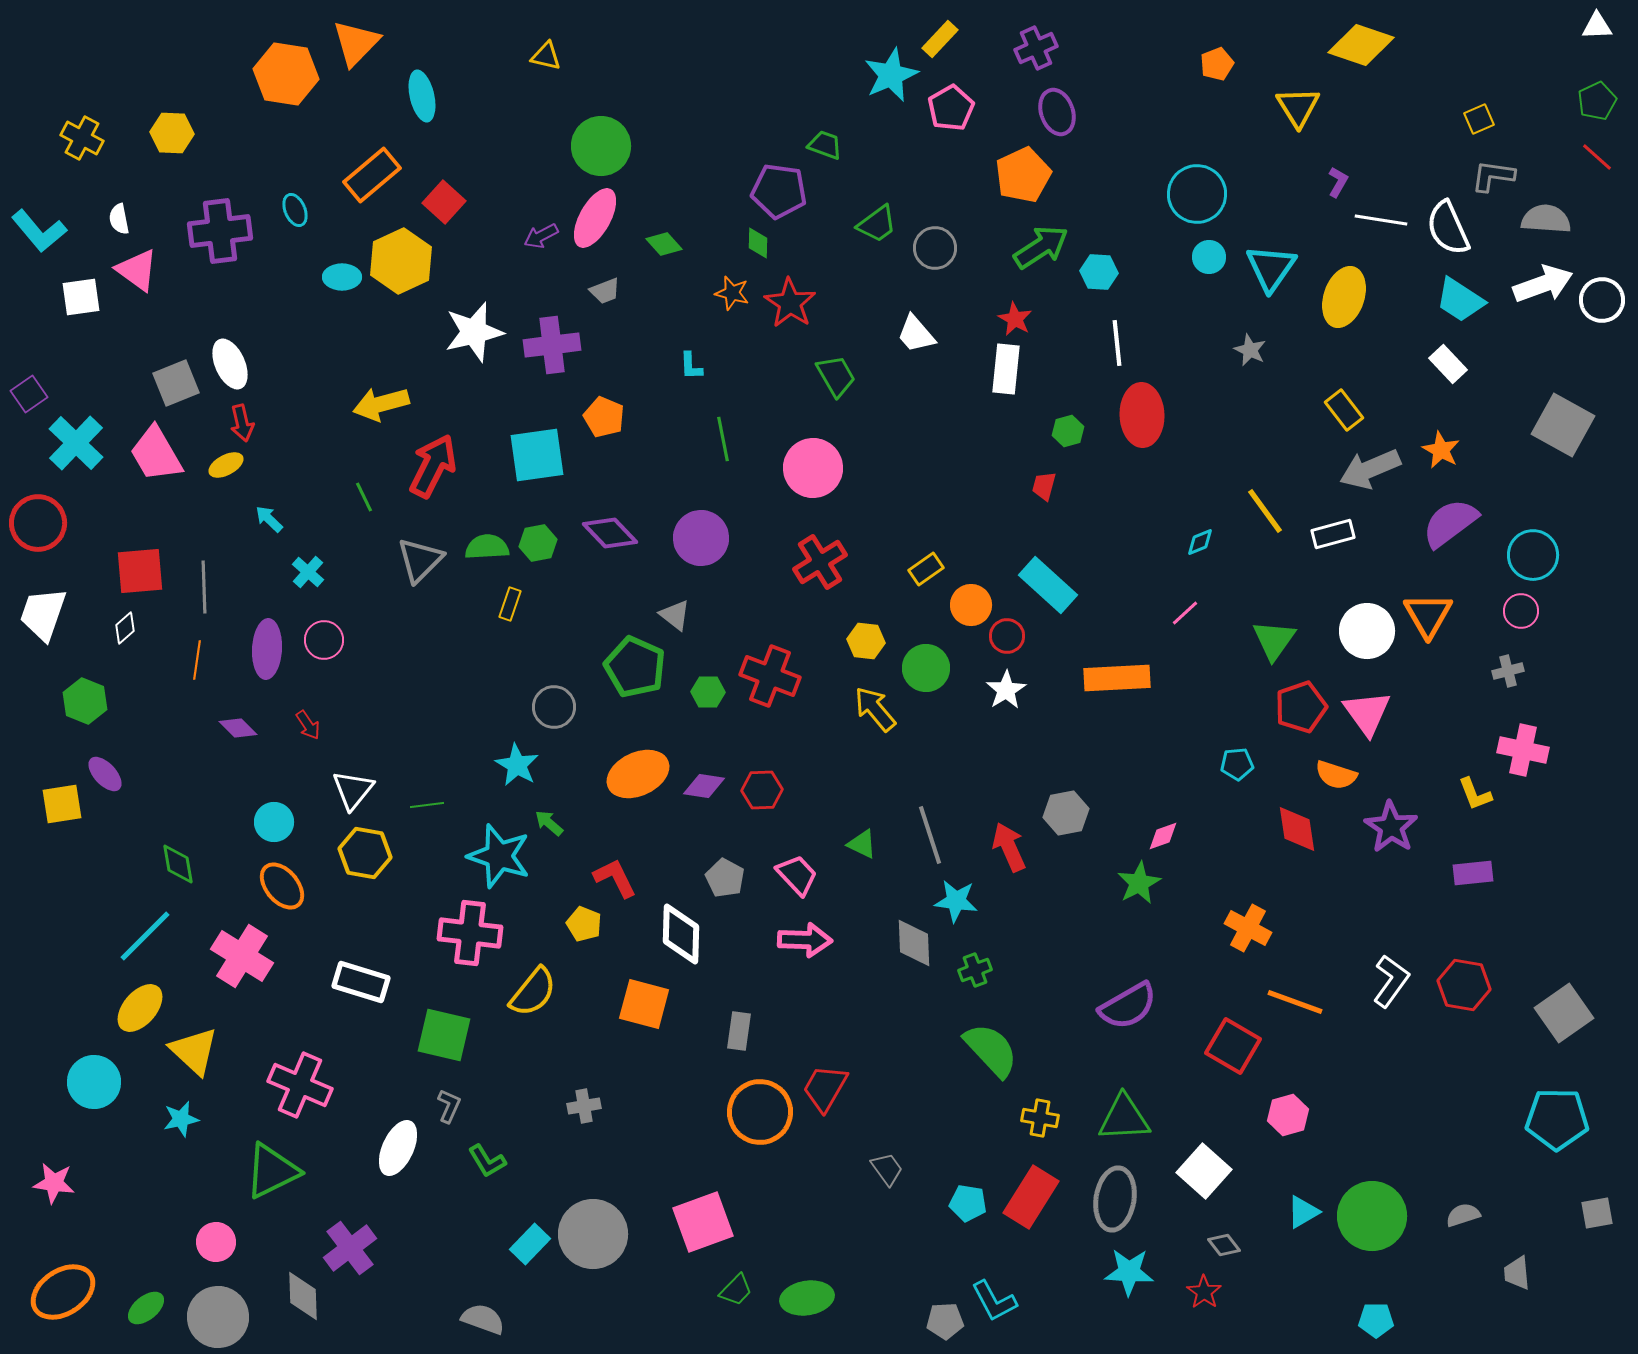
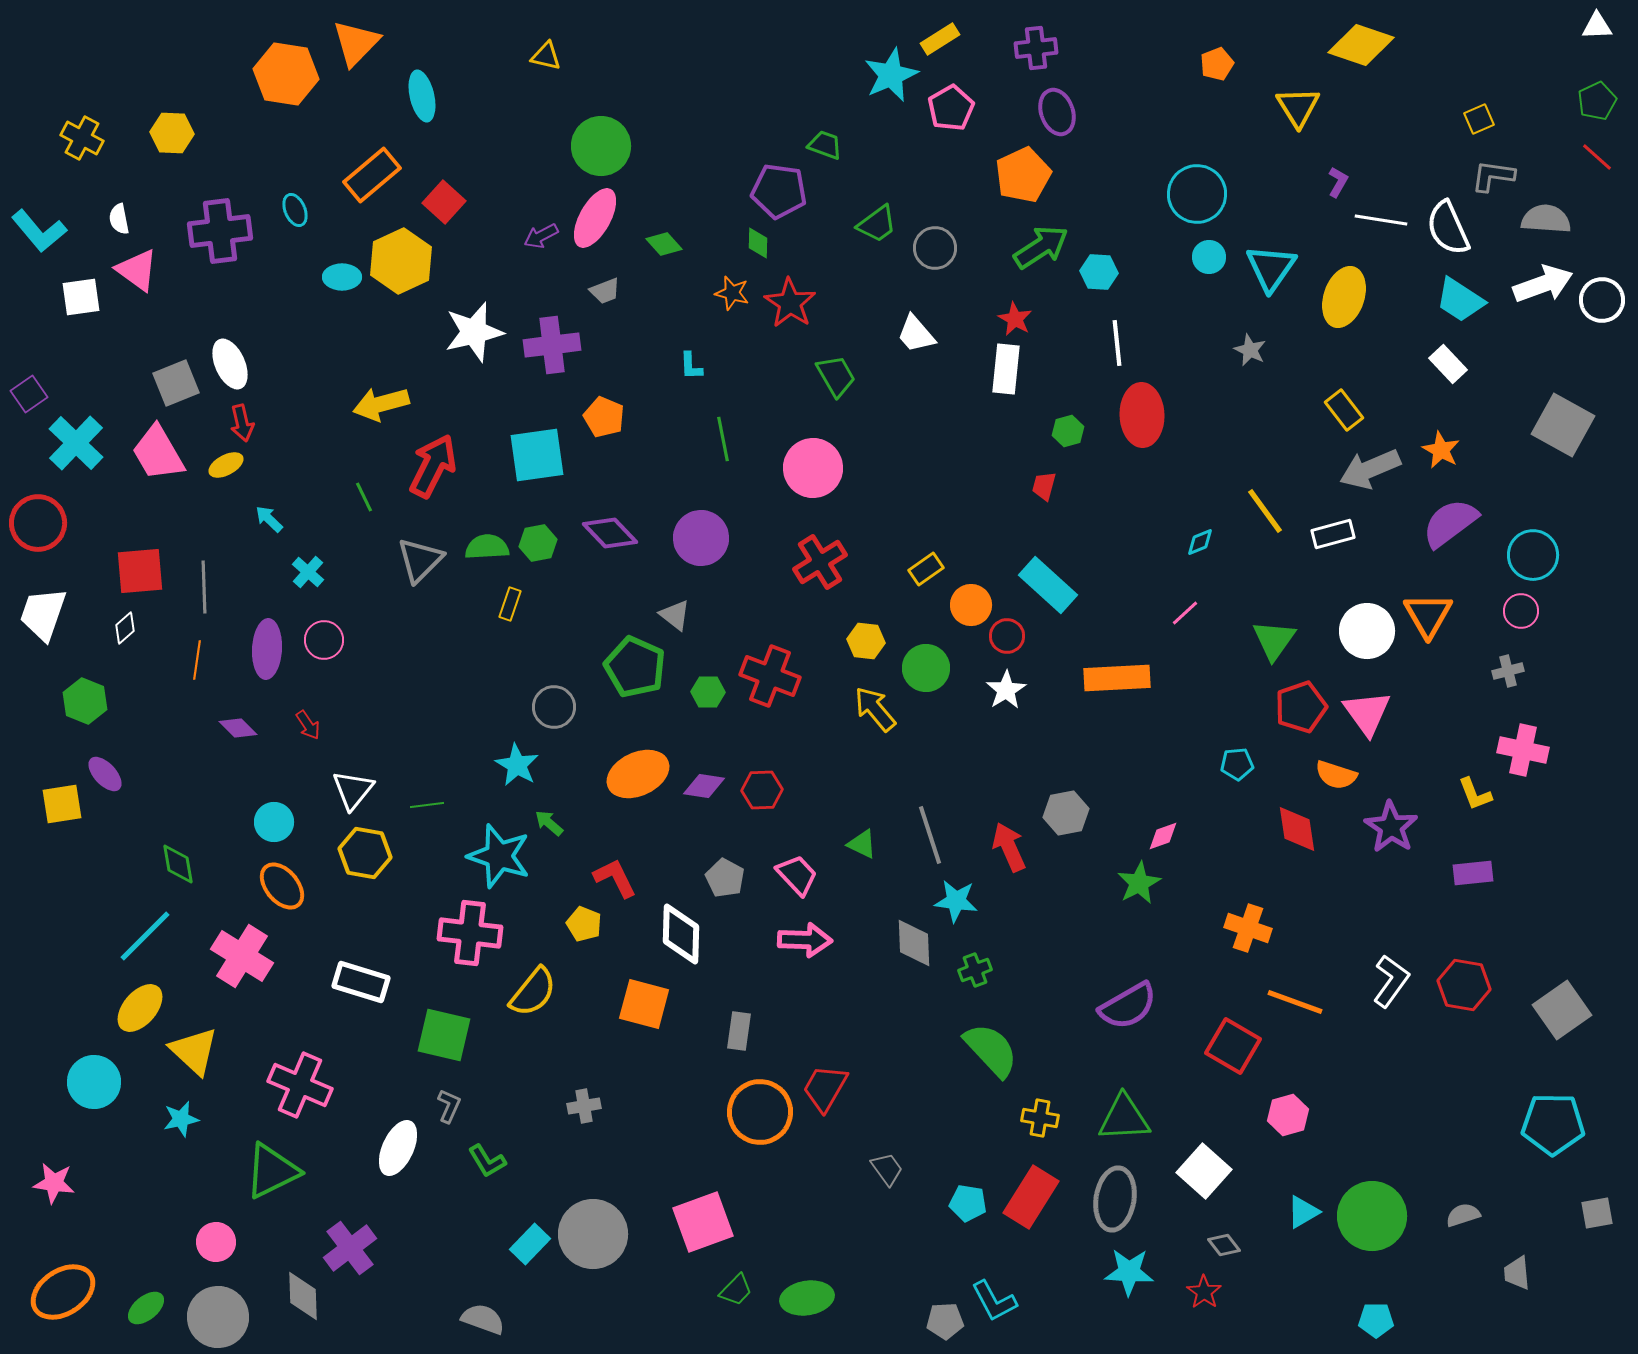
yellow rectangle at (940, 39): rotated 15 degrees clockwise
purple cross at (1036, 48): rotated 18 degrees clockwise
pink trapezoid at (156, 454): moved 2 px right, 1 px up
orange cross at (1248, 928): rotated 9 degrees counterclockwise
gray square at (1564, 1013): moved 2 px left, 3 px up
cyan pentagon at (1557, 1119): moved 4 px left, 5 px down
